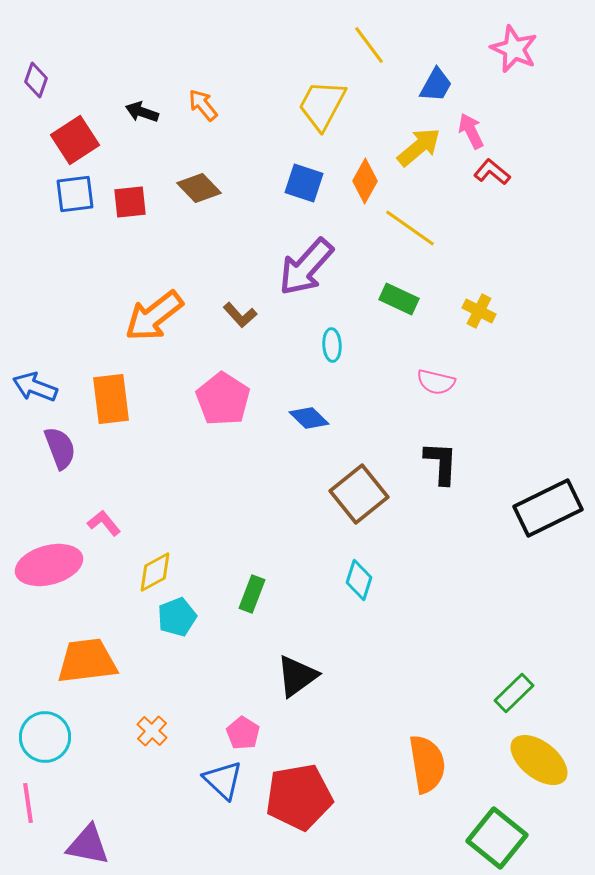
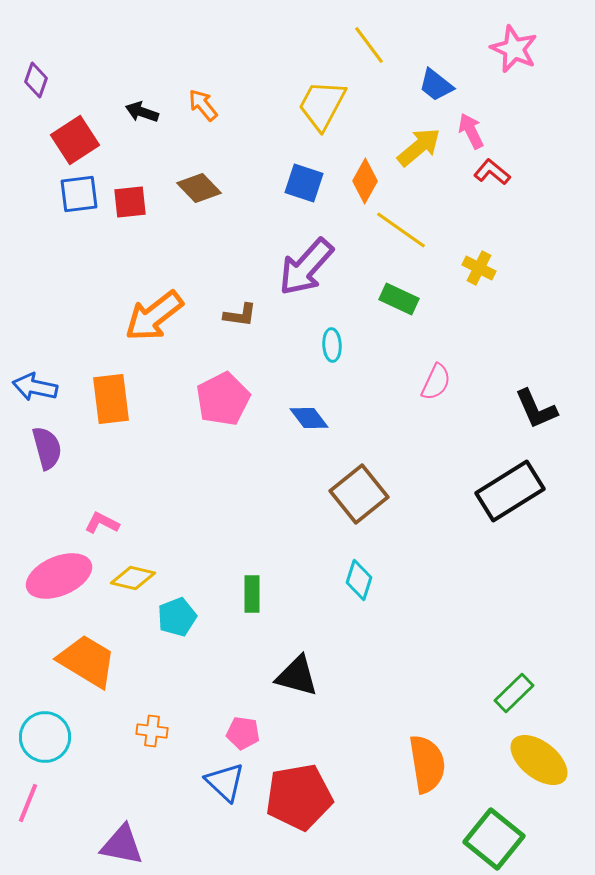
blue trapezoid at (436, 85): rotated 99 degrees clockwise
blue square at (75, 194): moved 4 px right
yellow line at (410, 228): moved 9 px left, 2 px down
yellow cross at (479, 311): moved 43 px up
brown L-shape at (240, 315): rotated 40 degrees counterclockwise
pink semicircle at (436, 382): rotated 78 degrees counterclockwise
blue arrow at (35, 387): rotated 9 degrees counterclockwise
pink pentagon at (223, 399): rotated 12 degrees clockwise
blue diamond at (309, 418): rotated 9 degrees clockwise
purple semicircle at (60, 448): moved 13 px left; rotated 6 degrees clockwise
black L-shape at (441, 463): moved 95 px right, 54 px up; rotated 153 degrees clockwise
black rectangle at (548, 508): moved 38 px left, 17 px up; rotated 6 degrees counterclockwise
pink L-shape at (104, 523): moved 2 px left; rotated 24 degrees counterclockwise
pink ellipse at (49, 565): moved 10 px right, 11 px down; rotated 8 degrees counterclockwise
yellow diamond at (155, 572): moved 22 px left, 6 px down; rotated 42 degrees clockwise
green rectangle at (252, 594): rotated 21 degrees counterclockwise
orange trapezoid at (87, 661): rotated 38 degrees clockwise
black triangle at (297, 676): rotated 51 degrees clockwise
orange cross at (152, 731): rotated 36 degrees counterclockwise
pink pentagon at (243, 733): rotated 24 degrees counterclockwise
blue triangle at (223, 780): moved 2 px right, 2 px down
pink line at (28, 803): rotated 30 degrees clockwise
green square at (497, 838): moved 3 px left, 1 px down
purple triangle at (88, 845): moved 34 px right
